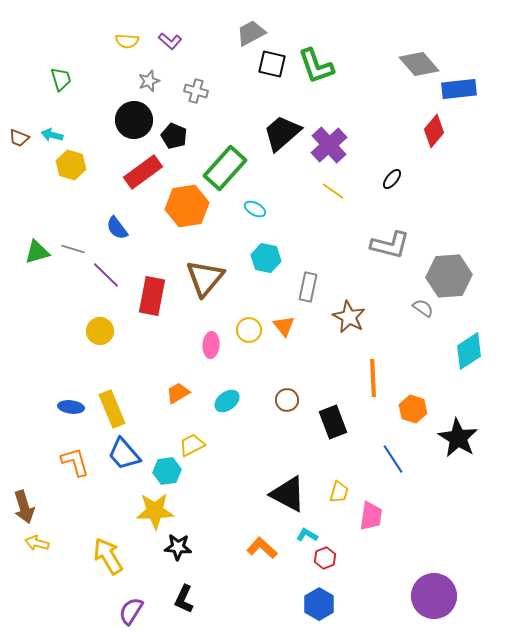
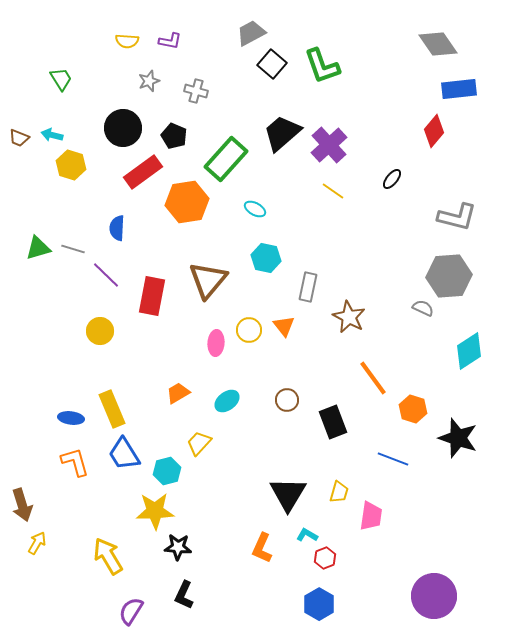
purple L-shape at (170, 41): rotated 30 degrees counterclockwise
black square at (272, 64): rotated 28 degrees clockwise
gray diamond at (419, 64): moved 19 px right, 20 px up; rotated 6 degrees clockwise
green L-shape at (316, 66): moved 6 px right
green trapezoid at (61, 79): rotated 15 degrees counterclockwise
black circle at (134, 120): moved 11 px left, 8 px down
green rectangle at (225, 168): moved 1 px right, 9 px up
orange hexagon at (187, 206): moved 4 px up
blue semicircle at (117, 228): rotated 40 degrees clockwise
gray L-shape at (390, 245): moved 67 px right, 28 px up
green triangle at (37, 252): moved 1 px right, 4 px up
brown triangle at (205, 278): moved 3 px right, 2 px down
gray semicircle at (423, 308): rotated 10 degrees counterclockwise
pink ellipse at (211, 345): moved 5 px right, 2 px up
orange line at (373, 378): rotated 33 degrees counterclockwise
blue ellipse at (71, 407): moved 11 px down
black star at (458, 438): rotated 12 degrees counterclockwise
yellow trapezoid at (192, 445): moved 7 px right, 2 px up; rotated 20 degrees counterclockwise
blue trapezoid at (124, 454): rotated 9 degrees clockwise
blue line at (393, 459): rotated 36 degrees counterclockwise
cyan hexagon at (167, 471): rotated 8 degrees counterclockwise
black triangle at (288, 494): rotated 33 degrees clockwise
brown arrow at (24, 507): moved 2 px left, 2 px up
yellow arrow at (37, 543): rotated 105 degrees clockwise
orange L-shape at (262, 548): rotated 108 degrees counterclockwise
black L-shape at (184, 599): moved 4 px up
